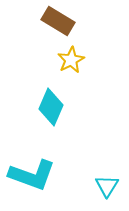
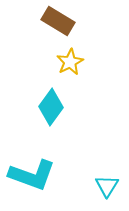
yellow star: moved 1 px left, 2 px down
cyan diamond: rotated 12 degrees clockwise
